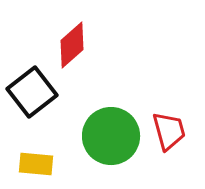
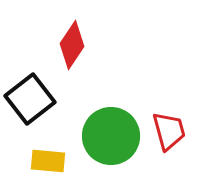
red diamond: rotated 15 degrees counterclockwise
black square: moved 2 px left, 7 px down
yellow rectangle: moved 12 px right, 3 px up
